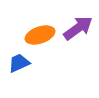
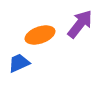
purple arrow: moved 2 px right, 4 px up; rotated 16 degrees counterclockwise
